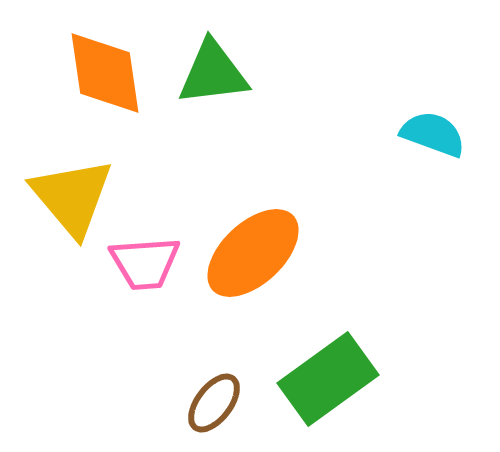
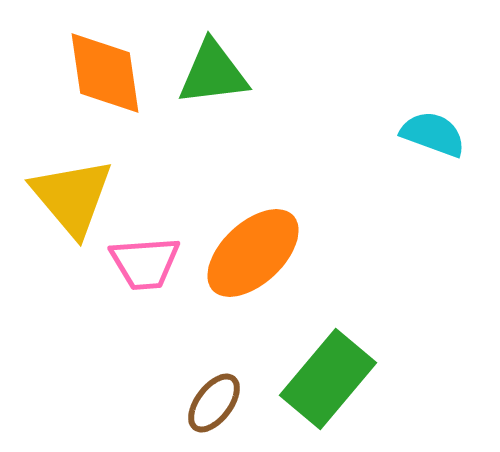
green rectangle: rotated 14 degrees counterclockwise
